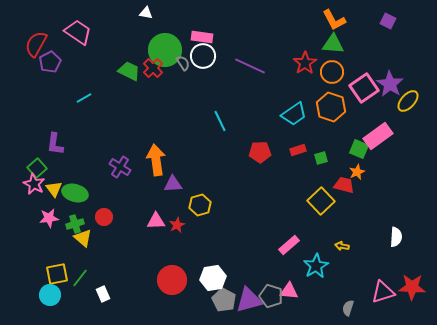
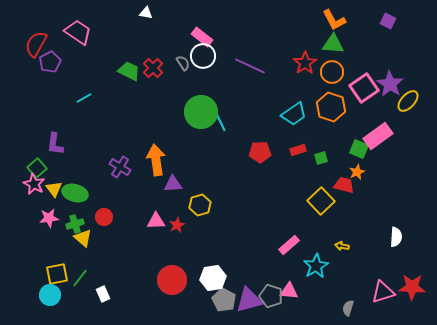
pink rectangle at (202, 37): rotated 30 degrees clockwise
green circle at (165, 50): moved 36 px right, 62 px down
